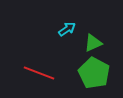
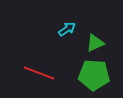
green triangle: moved 2 px right
green pentagon: moved 2 px down; rotated 24 degrees counterclockwise
